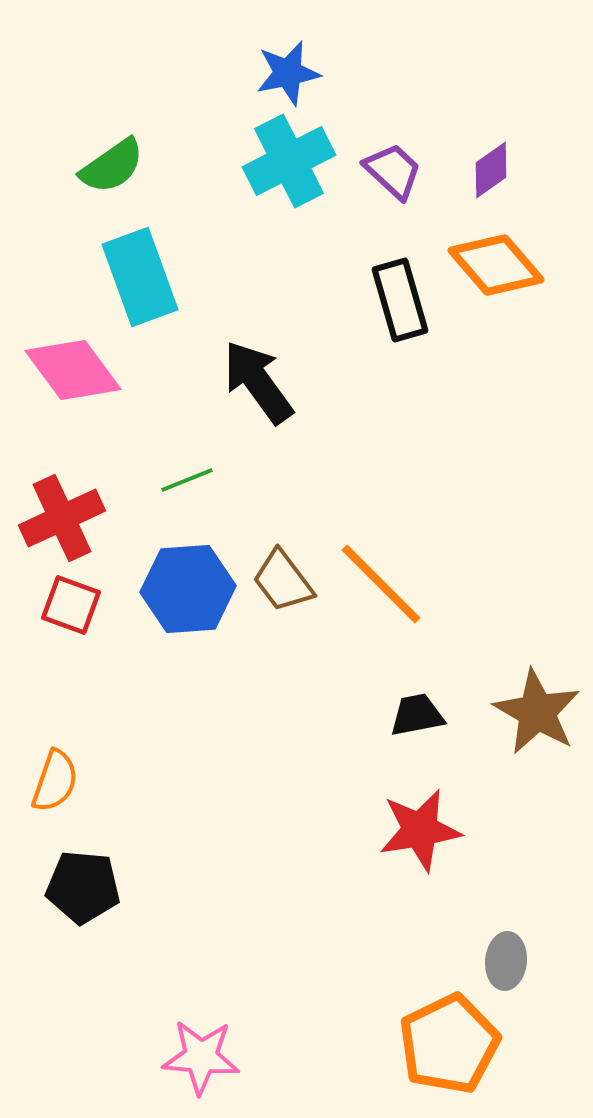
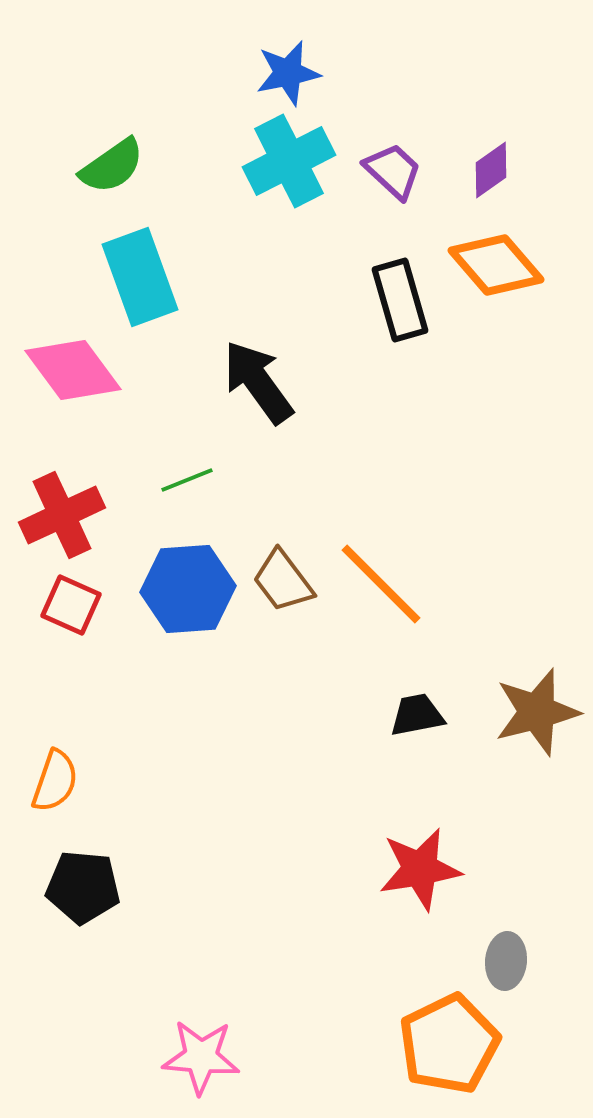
red cross: moved 3 px up
red square: rotated 4 degrees clockwise
brown star: rotated 28 degrees clockwise
red star: moved 39 px down
